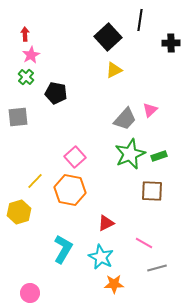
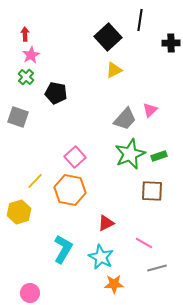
gray square: rotated 25 degrees clockwise
